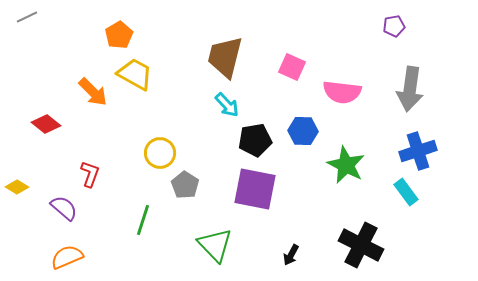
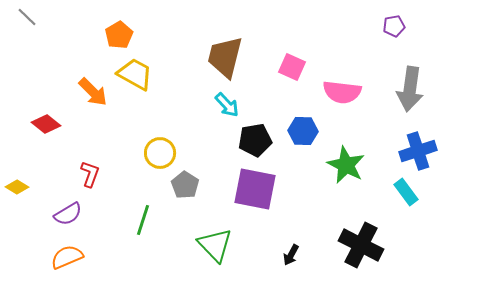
gray line: rotated 70 degrees clockwise
purple semicircle: moved 4 px right, 6 px down; rotated 108 degrees clockwise
